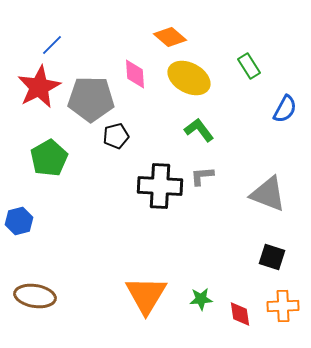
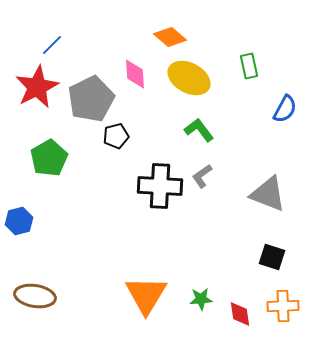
green rectangle: rotated 20 degrees clockwise
red star: moved 2 px left
gray pentagon: rotated 27 degrees counterclockwise
gray L-shape: rotated 30 degrees counterclockwise
